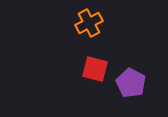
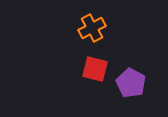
orange cross: moved 3 px right, 5 px down
